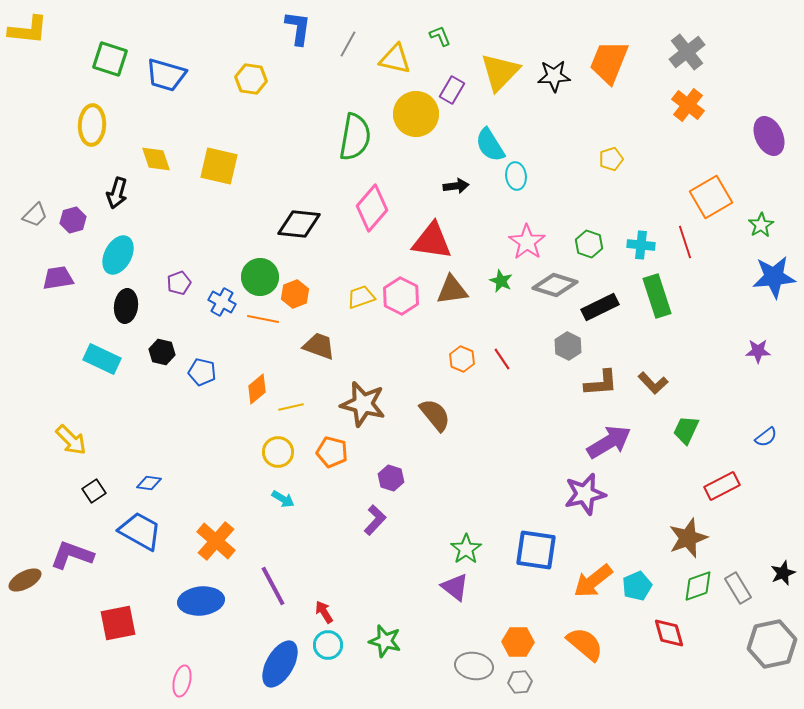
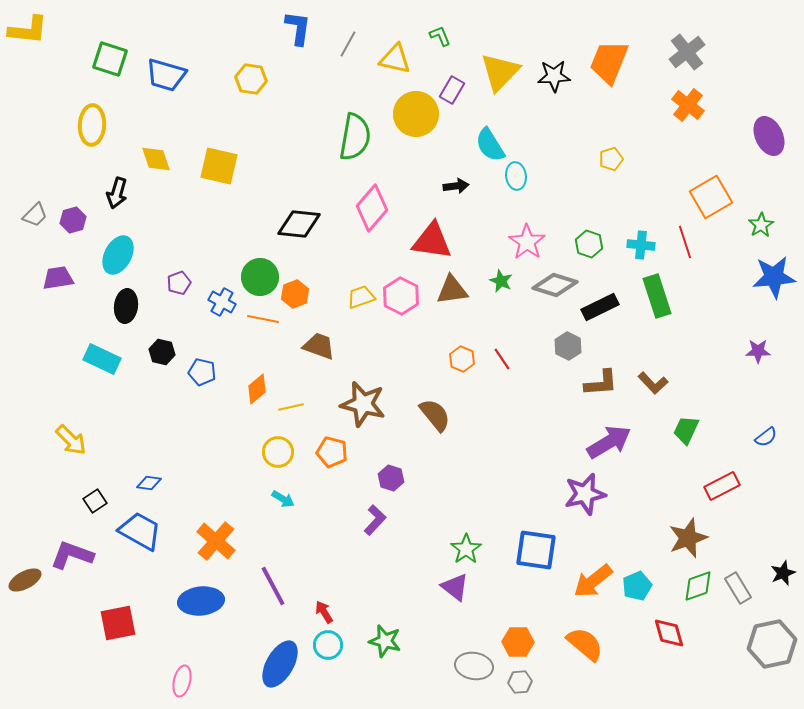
black square at (94, 491): moved 1 px right, 10 px down
